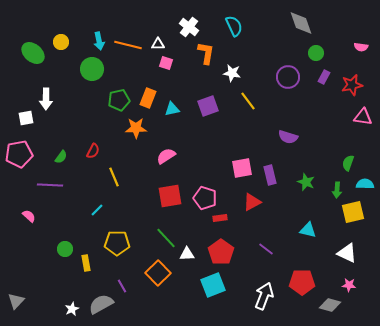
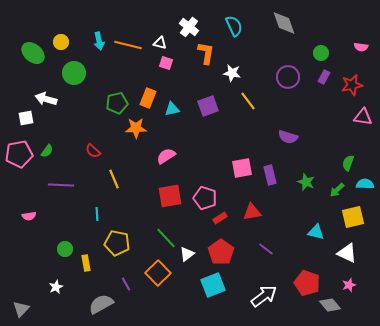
gray diamond at (301, 23): moved 17 px left
white triangle at (158, 44): moved 2 px right, 1 px up; rotated 16 degrees clockwise
green circle at (316, 53): moved 5 px right
green circle at (92, 69): moved 18 px left, 4 px down
white arrow at (46, 99): rotated 105 degrees clockwise
green pentagon at (119, 100): moved 2 px left, 3 px down
red semicircle at (93, 151): rotated 105 degrees clockwise
green semicircle at (61, 157): moved 14 px left, 6 px up
yellow line at (114, 177): moved 2 px down
purple line at (50, 185): moved 11 px right
green arrow at (337, 190): rotated 42 degrees clockwise
red triangle at (252, 202): moved 10 px down; rotated 18 degrees clockwise
cyan line at (97, 210): moved 4 px down; rotated 48 degrees counterclockwise
yellow square at (353, 212): moved 5 px down
pink semicircle at (29, 216): rotated 128 degrees clockwise
red rectangle at (220, 218): rotated 24 degrees counterclockwise
cyan triangle at (308, 230): moved 8 px right, 2 px down
yellow pentagon at (117, 243): rotated 10 degrees clockwise
white triangle at (187, 254): rotated 35 degrees counterclockwise
red pentagon at (302, 282): moved 5 px right, 1 px down; rotated 20 degrees clockwise
pink star at (349, 285): rotated 24 degrees counterclockwise
purple line at (122, 286): moved 4 px right, 2 px up
white arrow at (264, 296): rotated 32 degrees clockwise
gray triangle at (16, 301): moved 5 px right, 8 px down
gray diamond at (330, 305): rotated 35 degrees clockwise
white star at (72, 309): moved 16 px left, 22 px up
